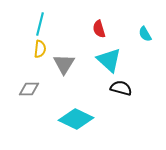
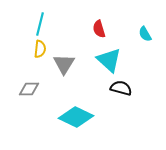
cyan diamond: moved 2 px up
